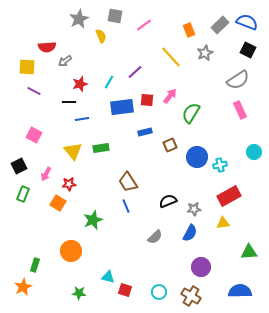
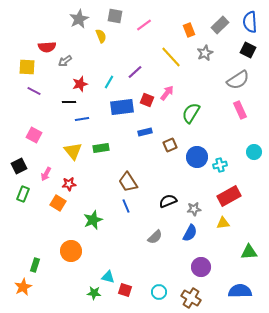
blue semicircle at (247, 22): moved 3 px right; rotated 115 degrees counterclockwise
pink arrow at (170, 96): moved 3 px left, 3 px up
red square at (147, 100): rotated 16 degrees clockwise
green star at (79, 293): moved 15 px right
brown cross at (191, 296): moved 2 px down
